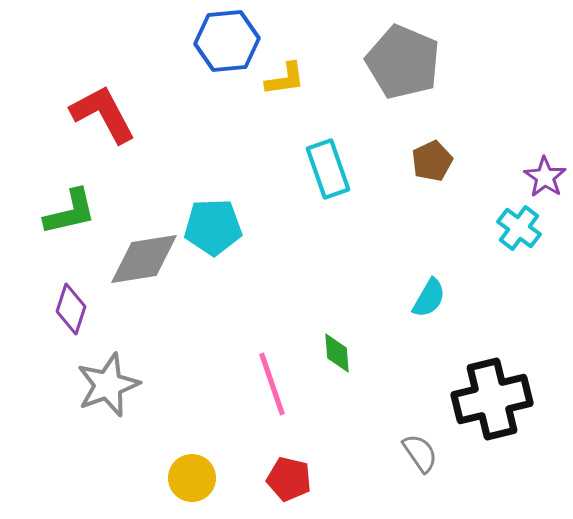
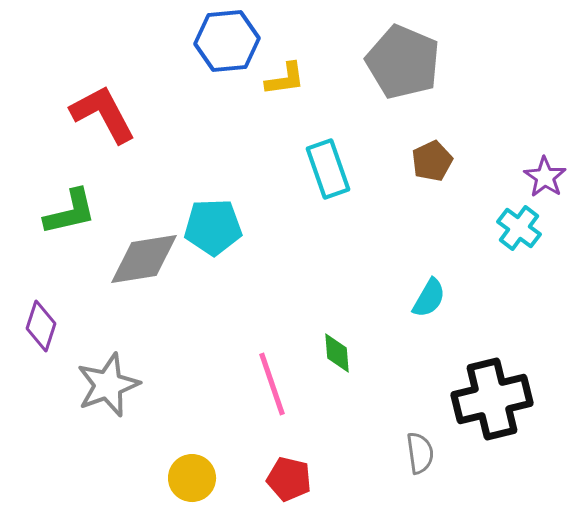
purple diamond: moved 30 px left, 17 px down
gray semicircle: rotated 27 degrees clockwise
